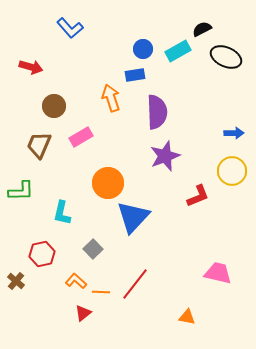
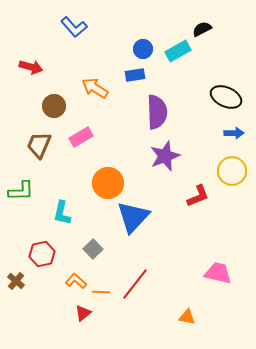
blue L-shape: moved 4 px right, 1 px up
black ellipse: moved 40 px down
orange arrow: moved 16 px left, 10 px up; rotated 40 degrees counterclockwise
